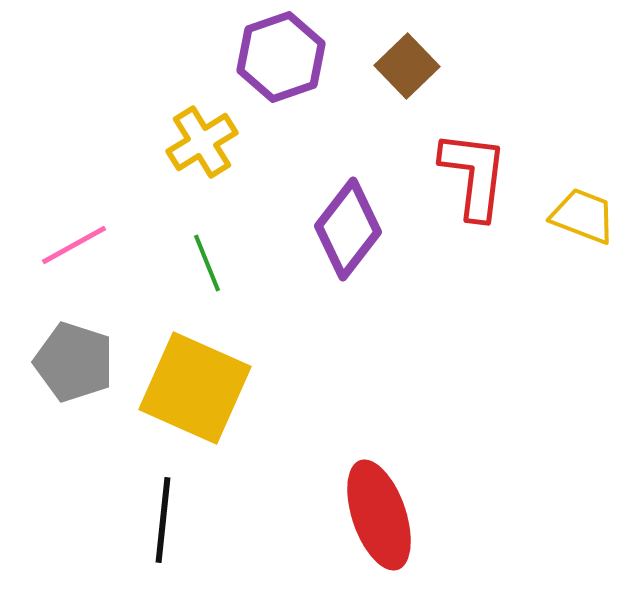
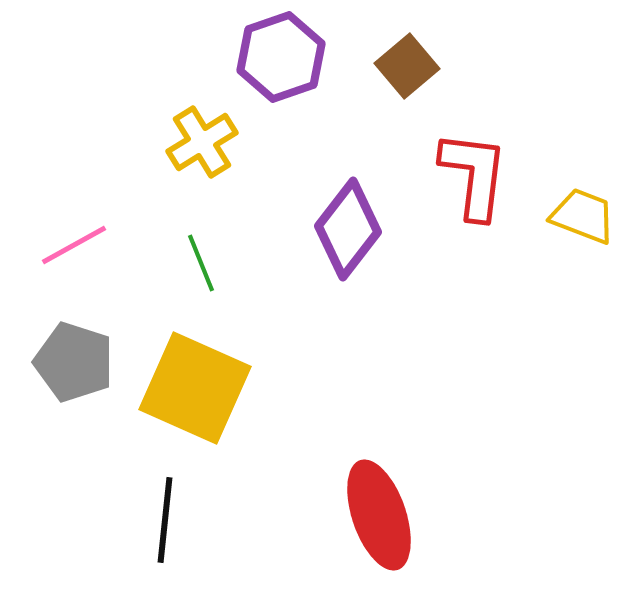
brown square: rotated 4 degrees clockwise
green line: moved 6 px left
black line: moved 2 px right
